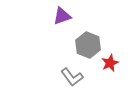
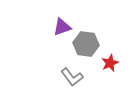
purple triangle: moved 11 px down
gray hexagon: moved 2 px left, 1 px up; rotated 15 degrees counterclockwise
